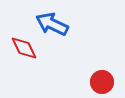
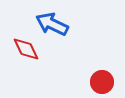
red diamond: moved 2 px right, 1 px down
